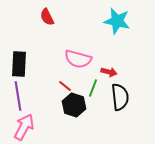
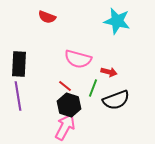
red semicircle: rotated 42 degrees counterclockwise
black semicircle: moved 4 px left, 3 px down; rotated 76 degrees clockwise
black hexagon: moved 5 px left
pink arrow: moved 41 px right
